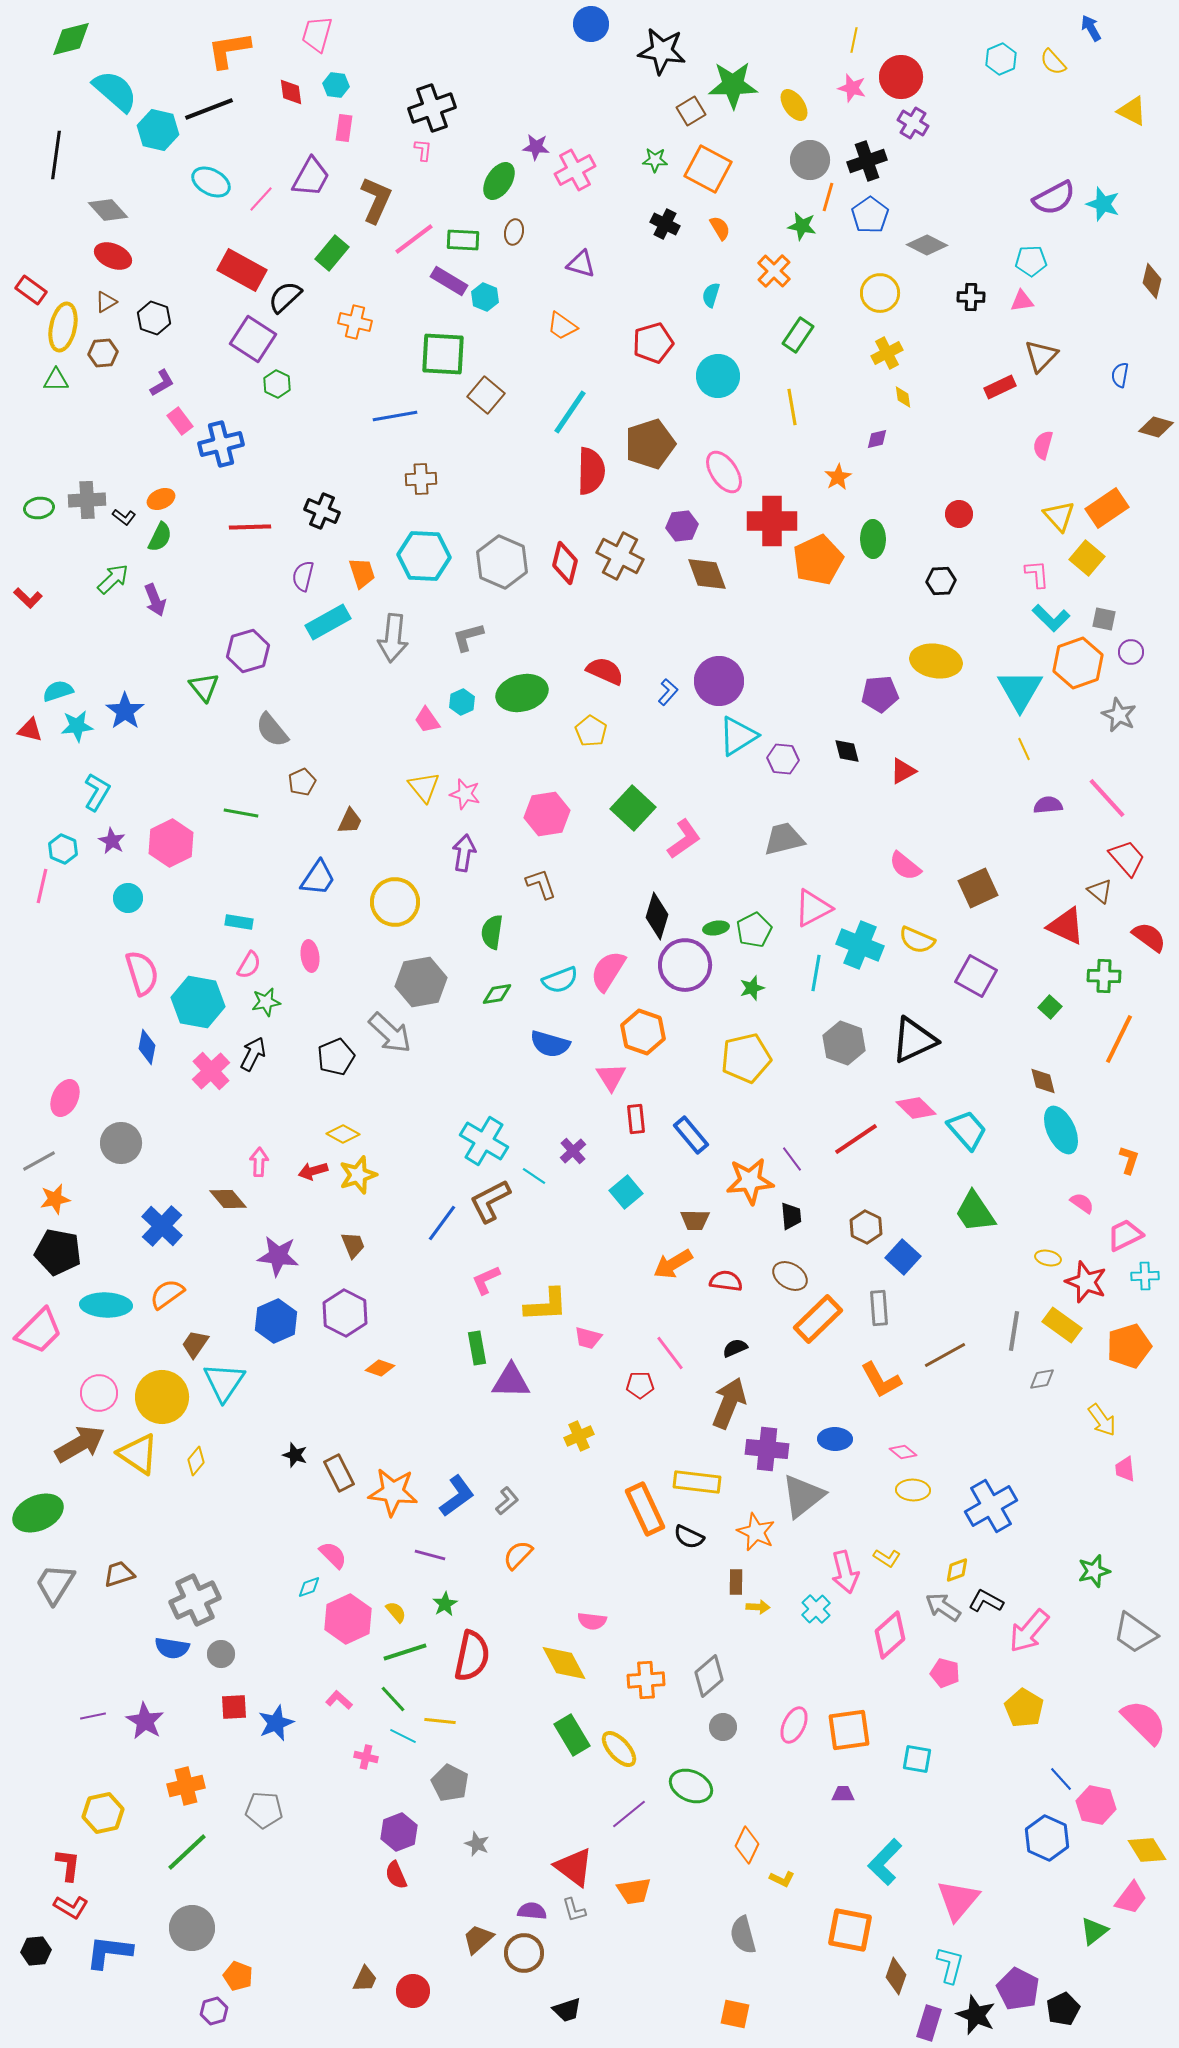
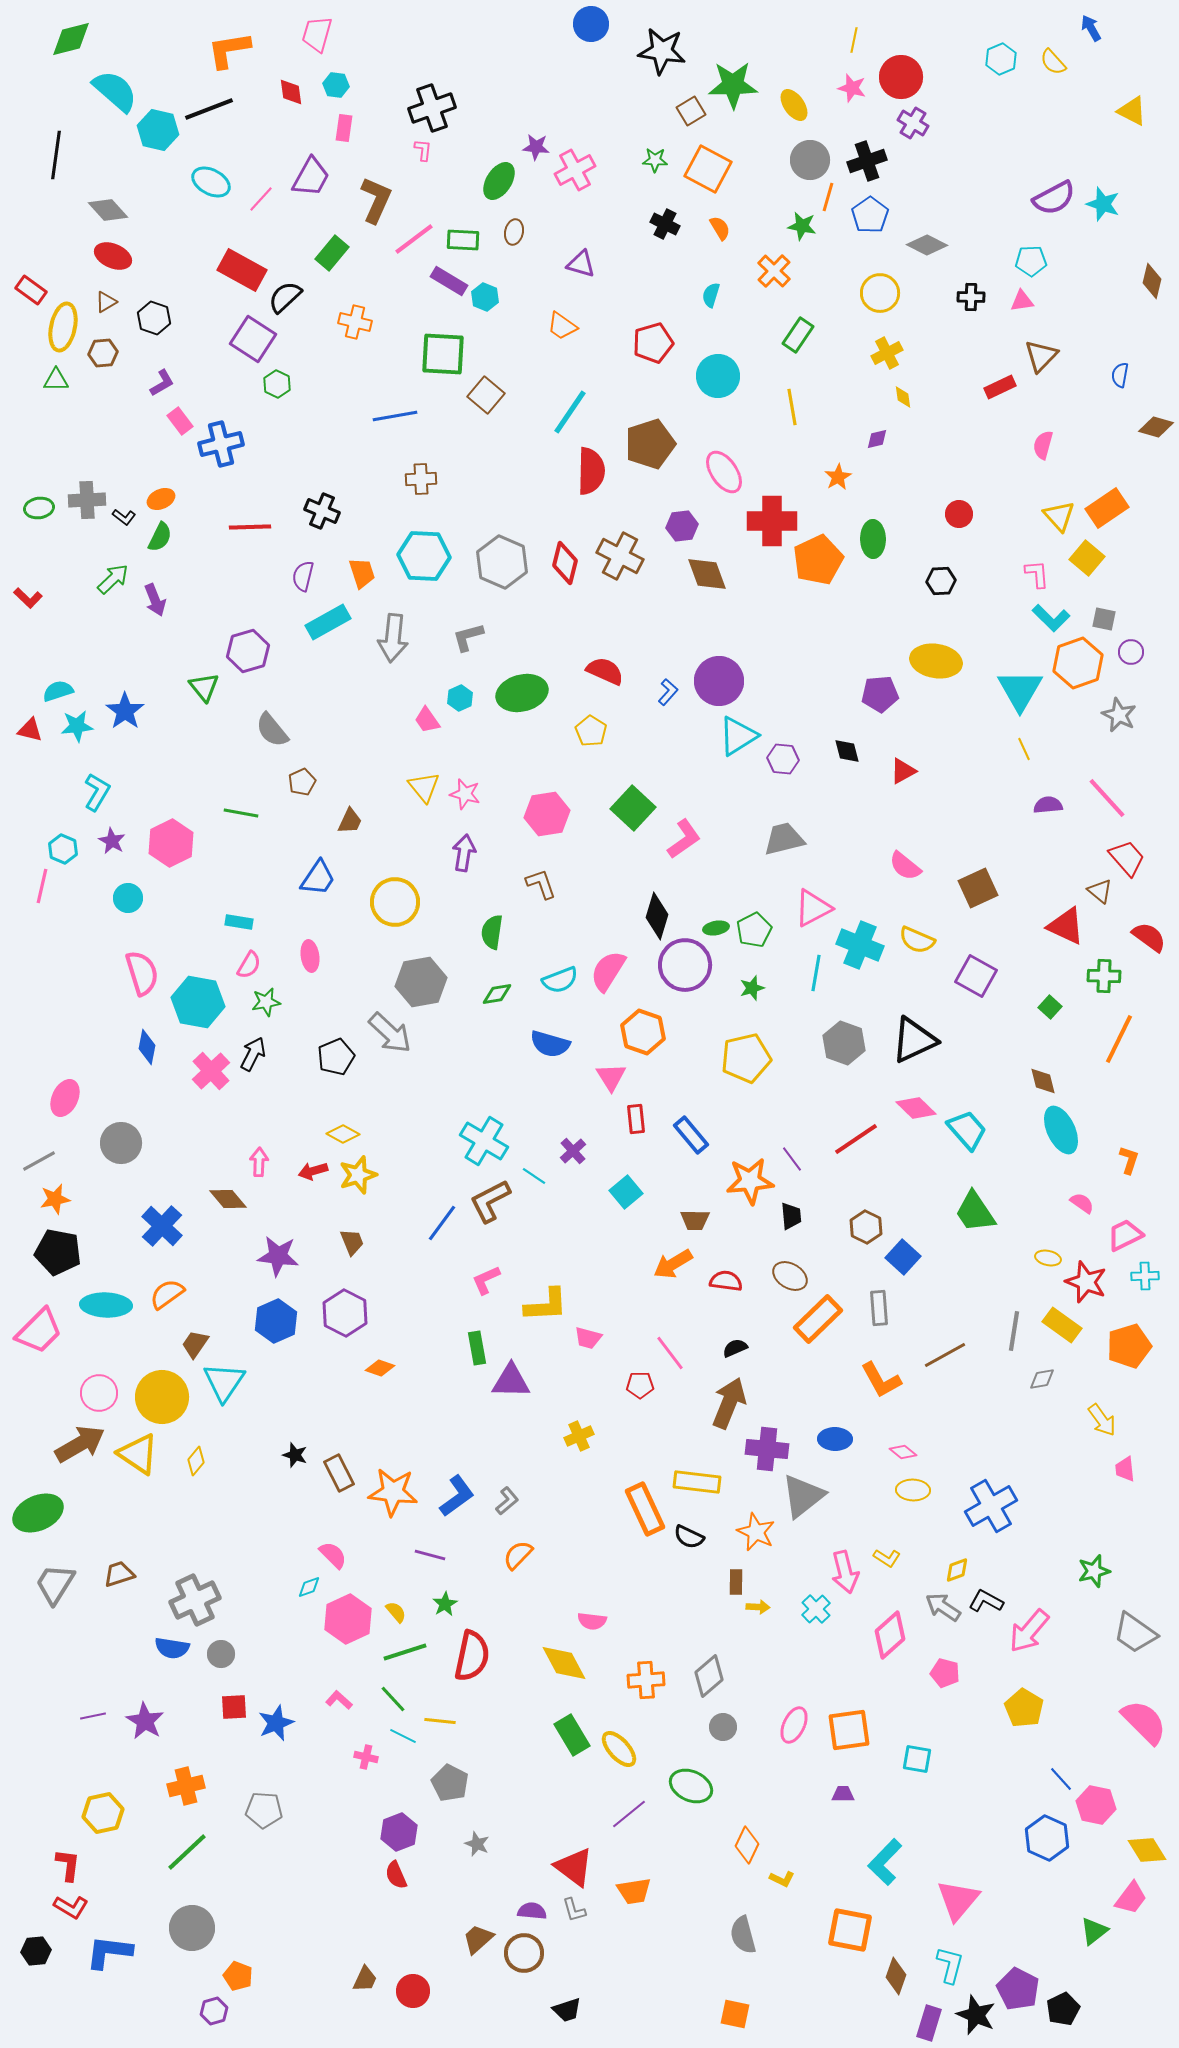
cyan hexagon at (462, 702): moved 2 px left, 4 px up
brown trapezoid at (353, 1245): moved 1 px left, 3 px up
